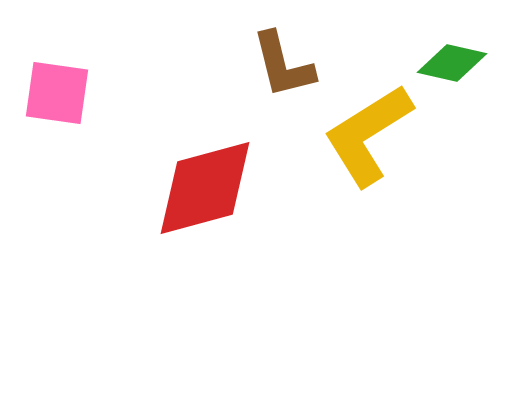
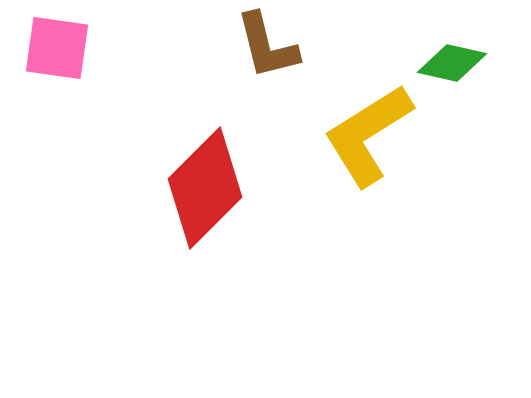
brown L-shape: moved 16 px left, 19 px up
pink square: moved 45 px up
red diamond: rotated 30 degrees counterclockwise
